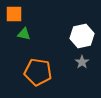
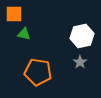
gray star: moved 2 px left
